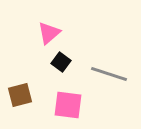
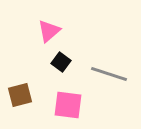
pink triangle: moved 2 px up
